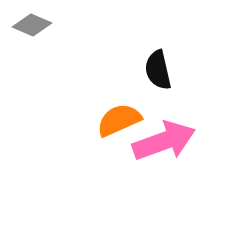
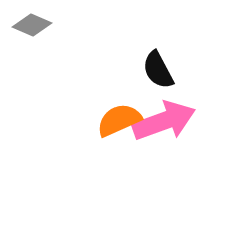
black semicircle: rotated 15 degrees counterclockwise
pink arrow: moved 20 px up
